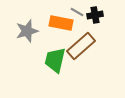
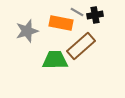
green trapezoid: rotated 76 degrees clockwise
